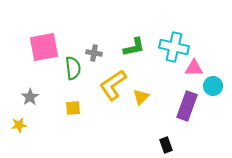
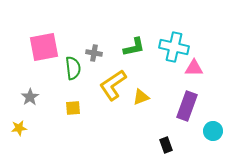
cyan circle: moved 45 px down
yellow triangle: rotated 24 degrees clockwise
yellow star: moved 3 px down
